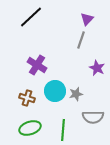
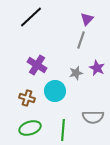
gray star: moved 21 px up
